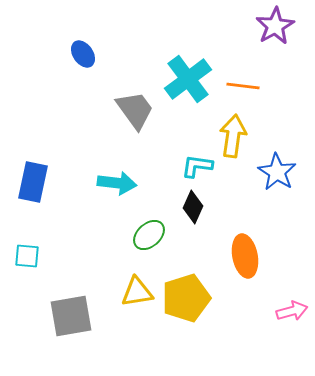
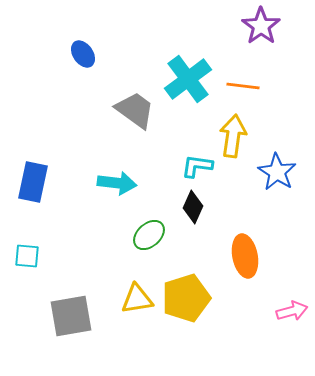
purple star: moved 14 px left; rotated 6 degrees counterclockwise
gray trapezoid: rotated 18 degrees counterclockwise
yellow triangle: moved 7 px down
